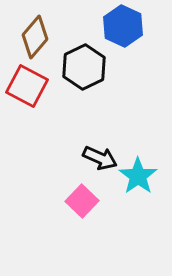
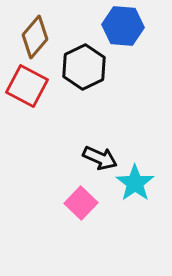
blue hexagon: rotated 21 degrees counterclockwise
cyan star: moved 3 px left, 7 px down
pink square: moved 1 px left, 2 px down
